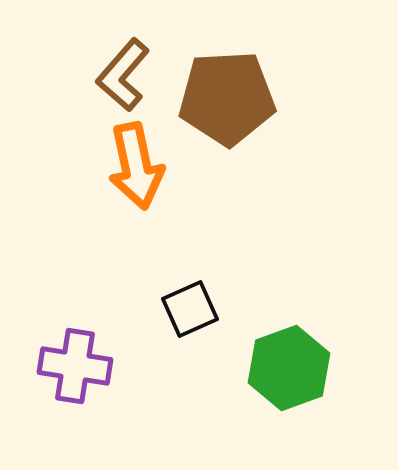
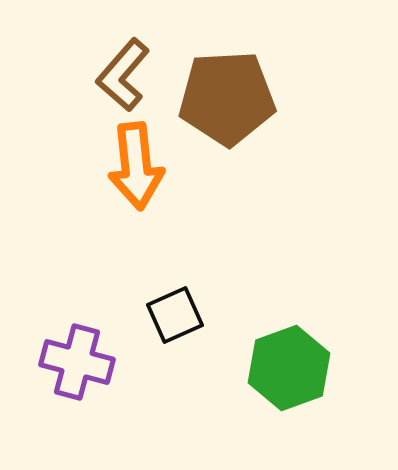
orange arrow: rotated 6 degrees clockwise
black square: moved 15 px left, 6 px down
purple cross: moved 2 px right, 4 px up; rotated 6 degrees clockwise
